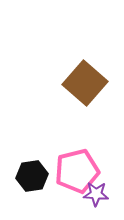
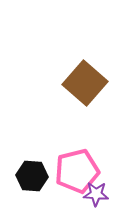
black hexagon: rotated 12 degrees clockwise
